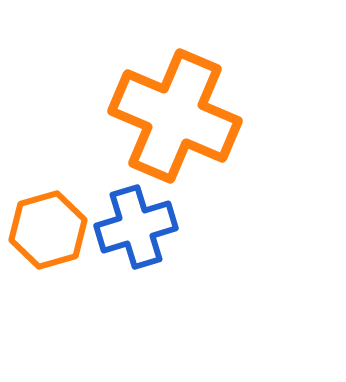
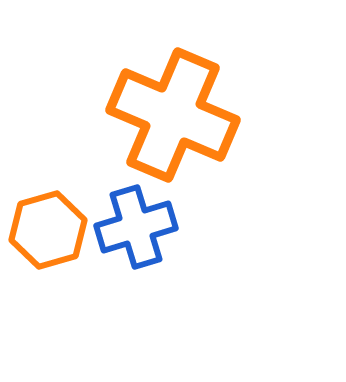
orange cross: moved 2 px left, 1 px up
